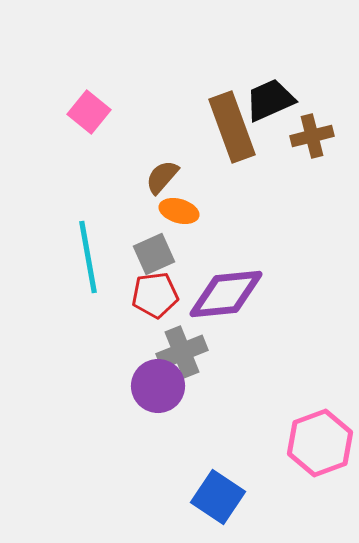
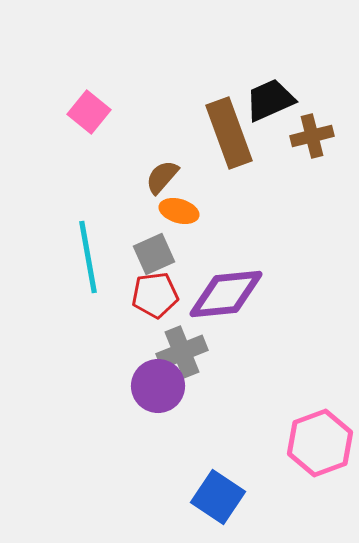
brown rectangle: moved 3 px left, 6 px down
